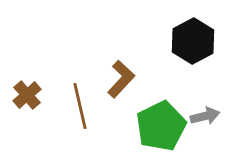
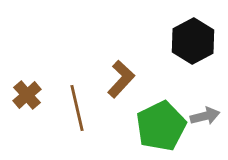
brown line: moved 3 px left, 2 px down
